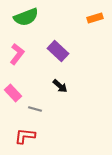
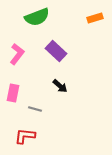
green semicircle: moved 11 px right
purple rectangle: moved 2 px left
pink rectangle: rotated 54 degrees clockwise
